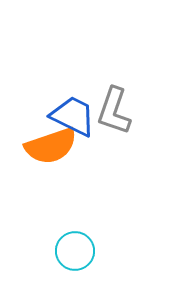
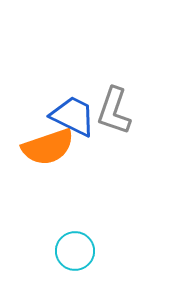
orange semicircle: moved 3 px left, 1 px down
